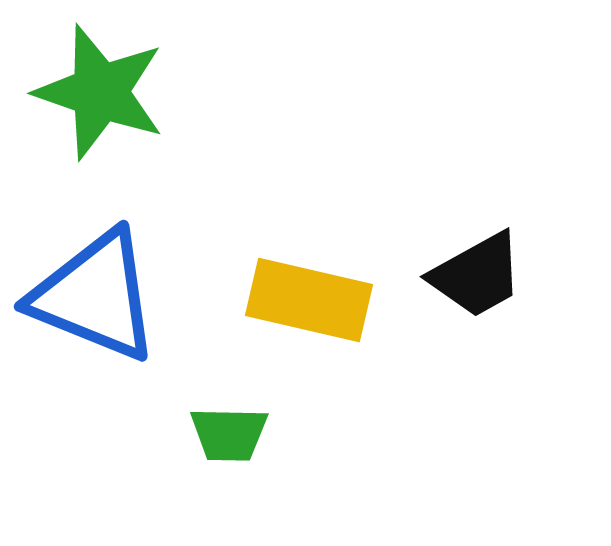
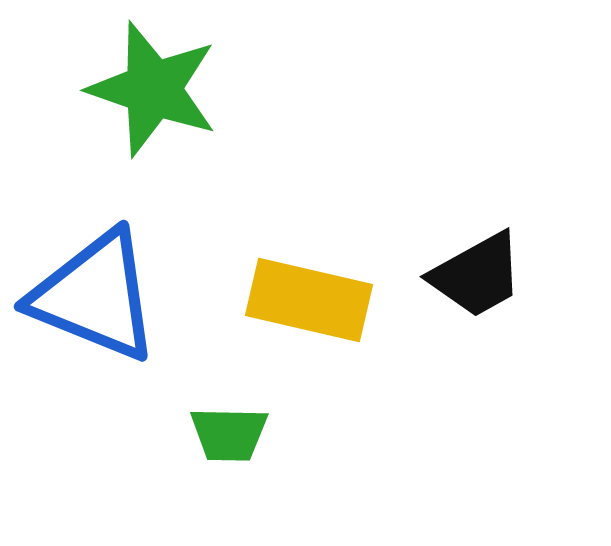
green star: moved 53 px right, 3 px up
